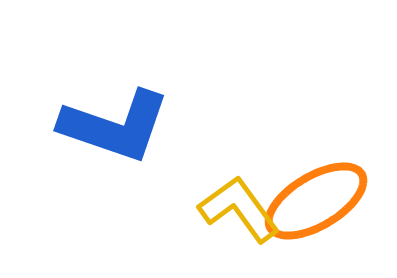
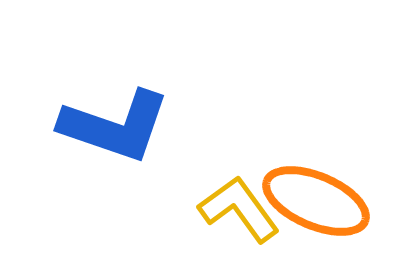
orange ellipse: rotated 54 degrees clockwise
